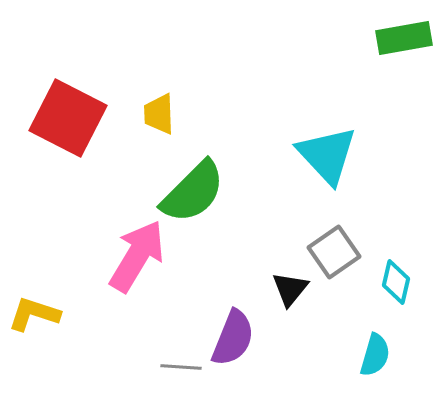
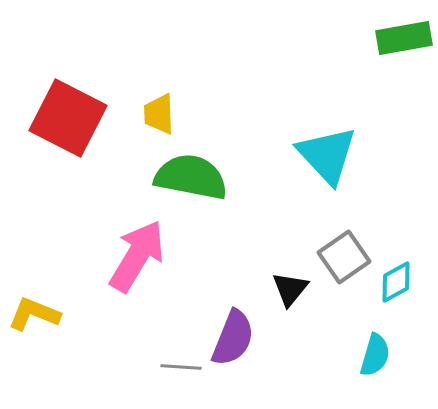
green semicircle: moved 2 px left, 15 px up; rotated 124 degrees counterclockwise
gray square: moved 10 px right, 5 px down
cyan diamond: rotated 48 degrees clockwise
yellow L-shape: rotated 4 degrees clockwise
